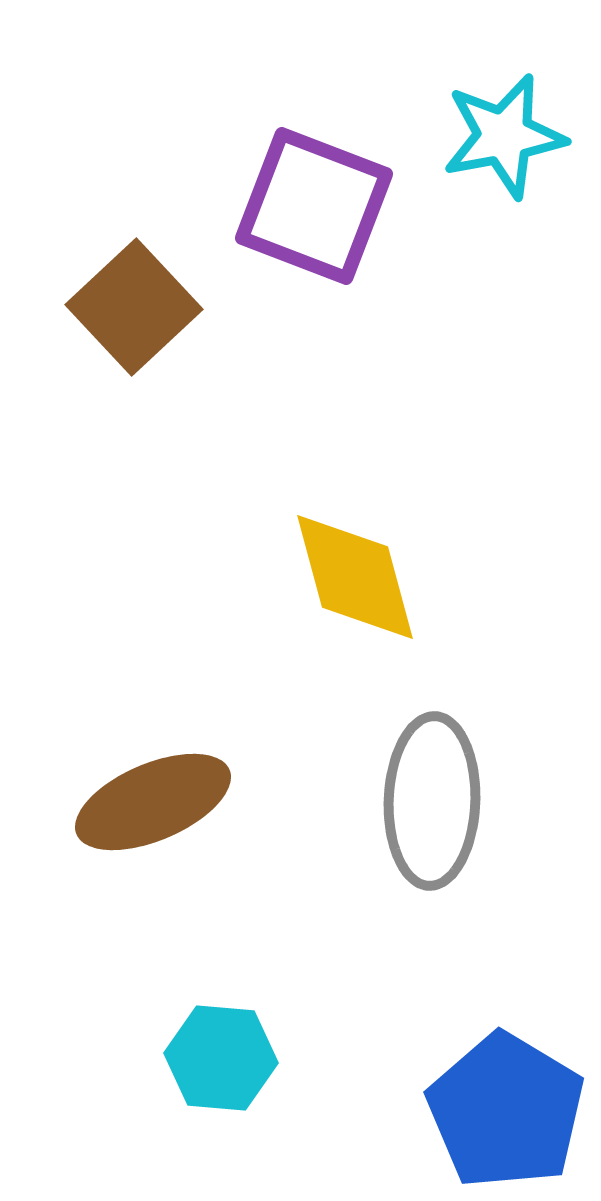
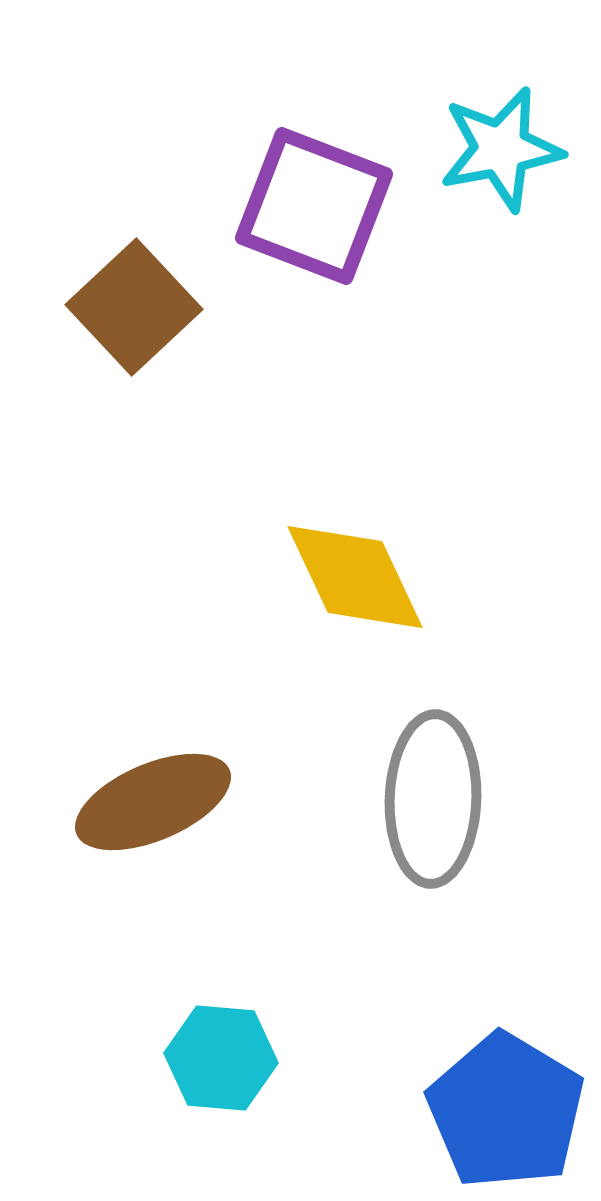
cyan star: moved 3 px left, 13 px down
yellow diamond: rotated 10 degrees counterclockwise
gray ellipse: moved 1 px right, 2 px up
